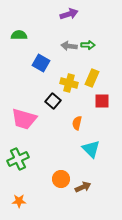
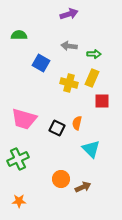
green arrow: moved 6 px right, 9 px down
black square: moved 4 px right, 27 px down; rotated 14 degrees counterclockwise
